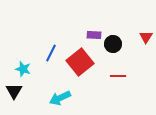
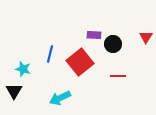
blue line: moved 1 px left, 1 px down; rotated 12 degrees counterclockwise
